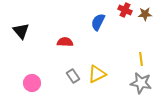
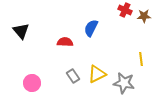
brown star: moved 1 px left, 2 px down
blue semicircle: moved 7 px left, 6 px down
gray star: moved 17 px left
